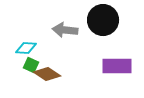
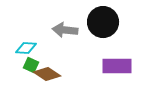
black circle: moved 2 px down
